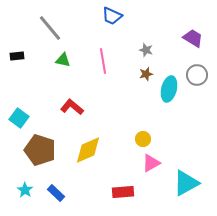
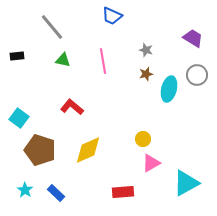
gray line: moved 2 px right, 1 px up
